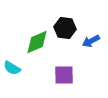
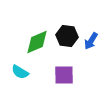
black hexagon: moved 2 px right, 8 px down
blue arrow: rotated 30 degrees counterclockwise
cyan semicircle: moved 8 px right, 4 px down
